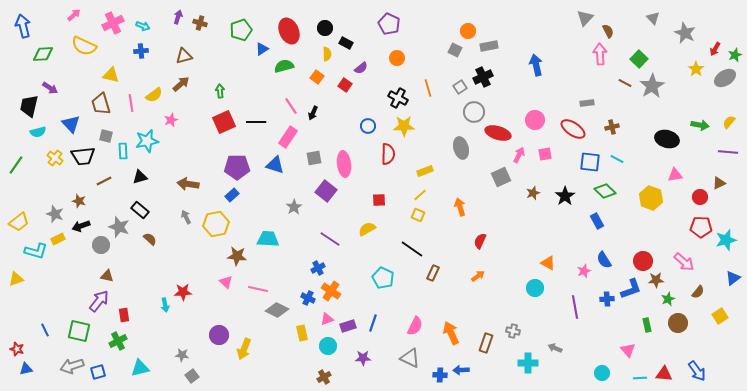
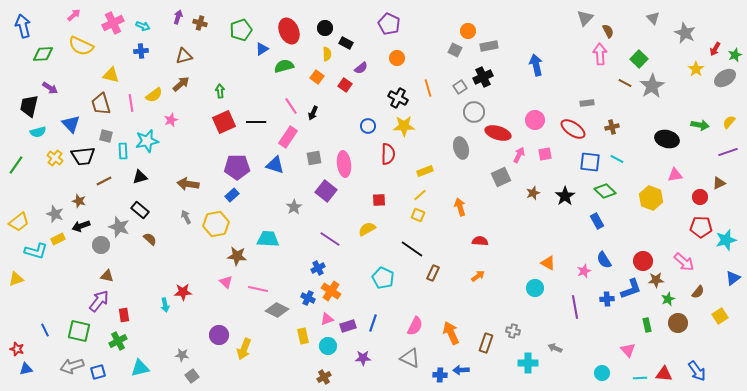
yellow semicircle at (84, 46): moved 3 px left
purple line at (728, 152): rotated 24 degrees counterclockwise
red semicircle at (480, 241): rotated 70 degrees clockwise
yellow rectangle at (302, 333): moved 1 px right, 3 px down
